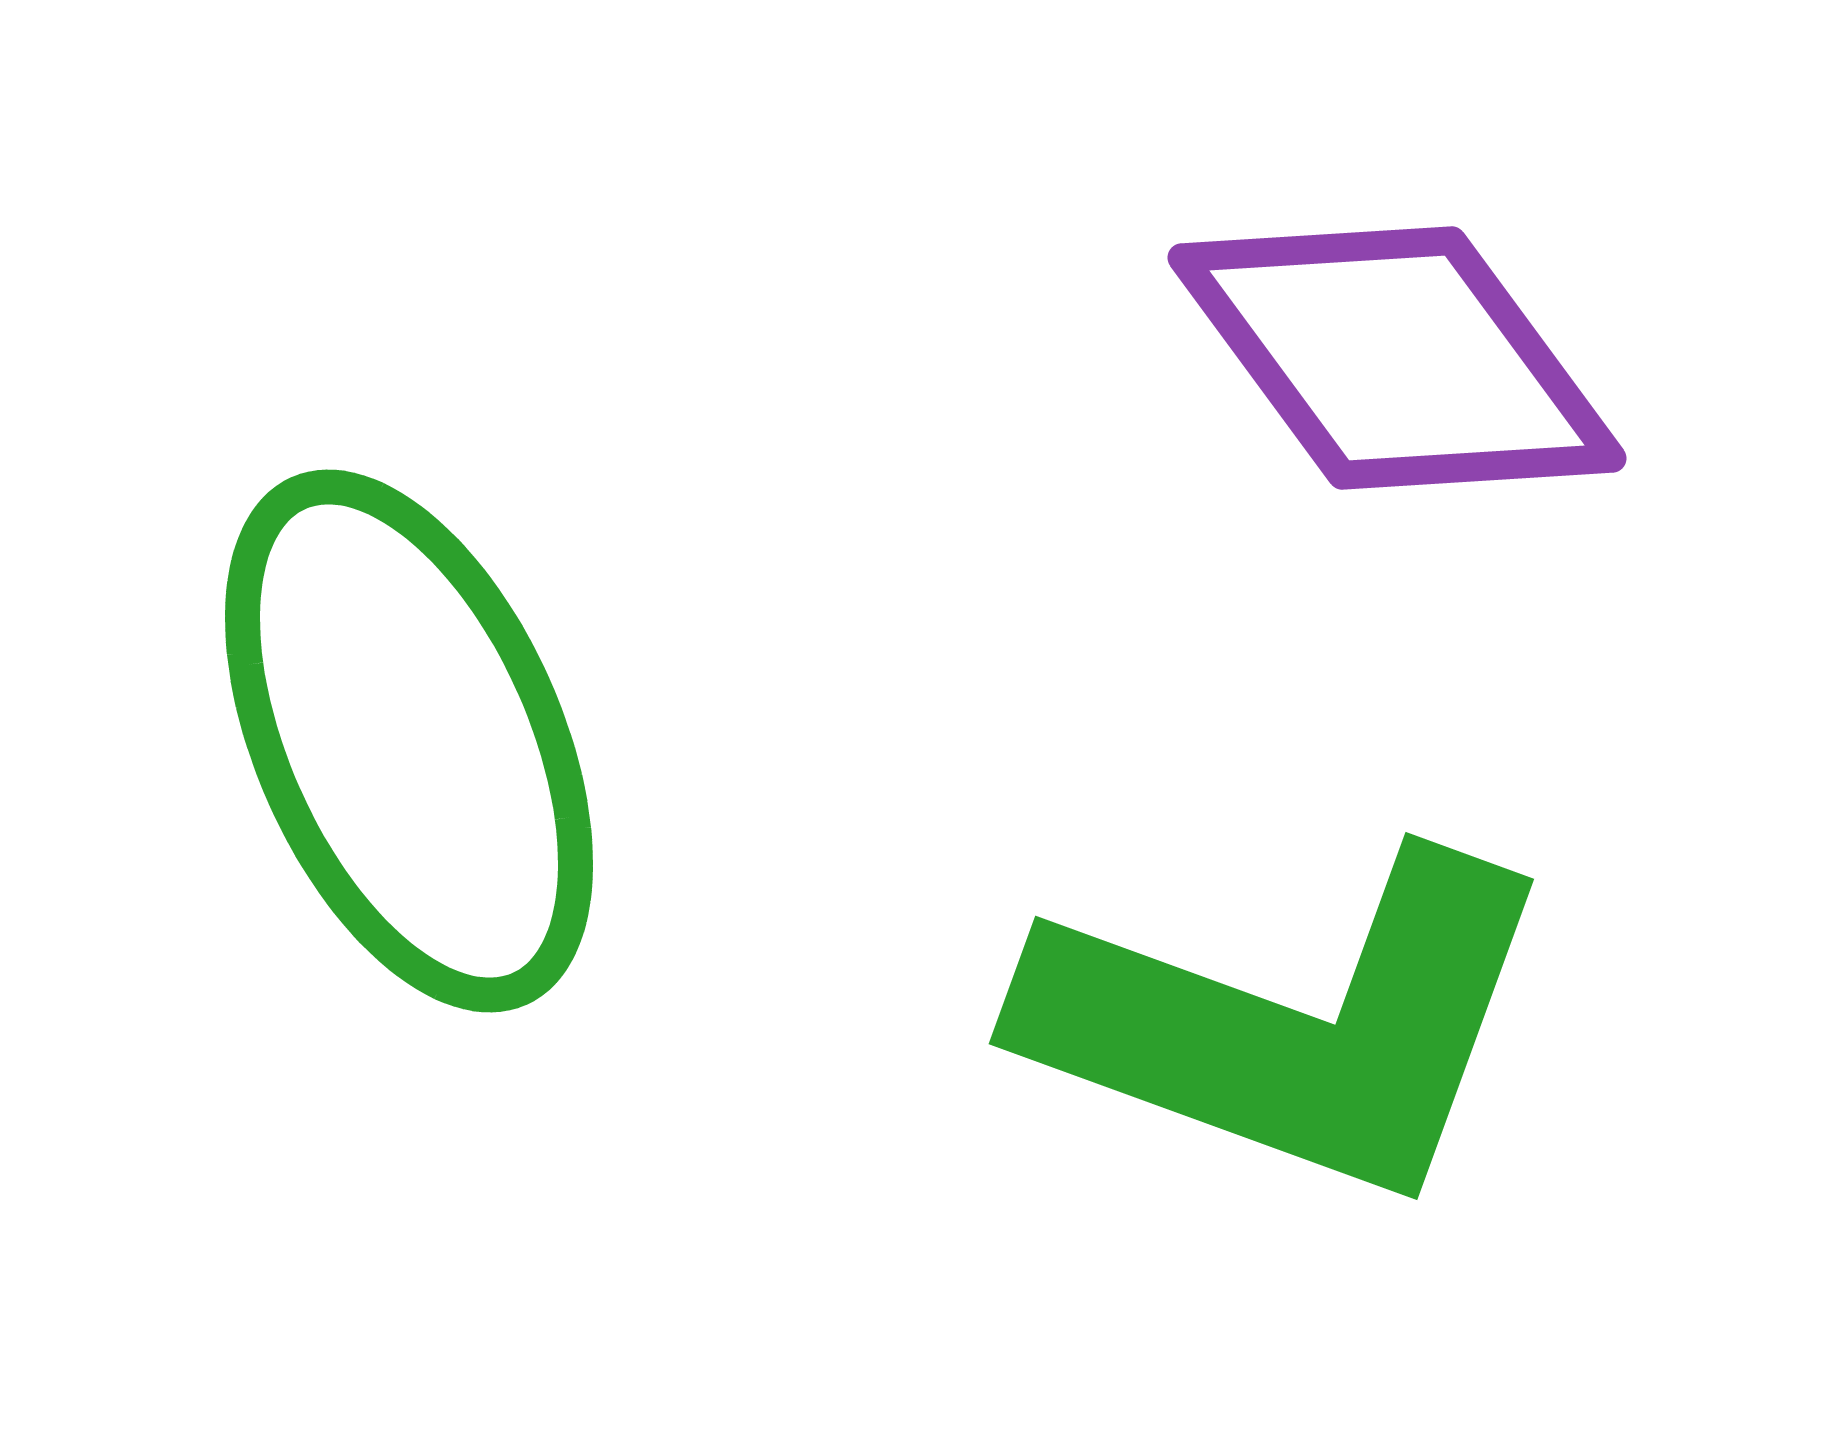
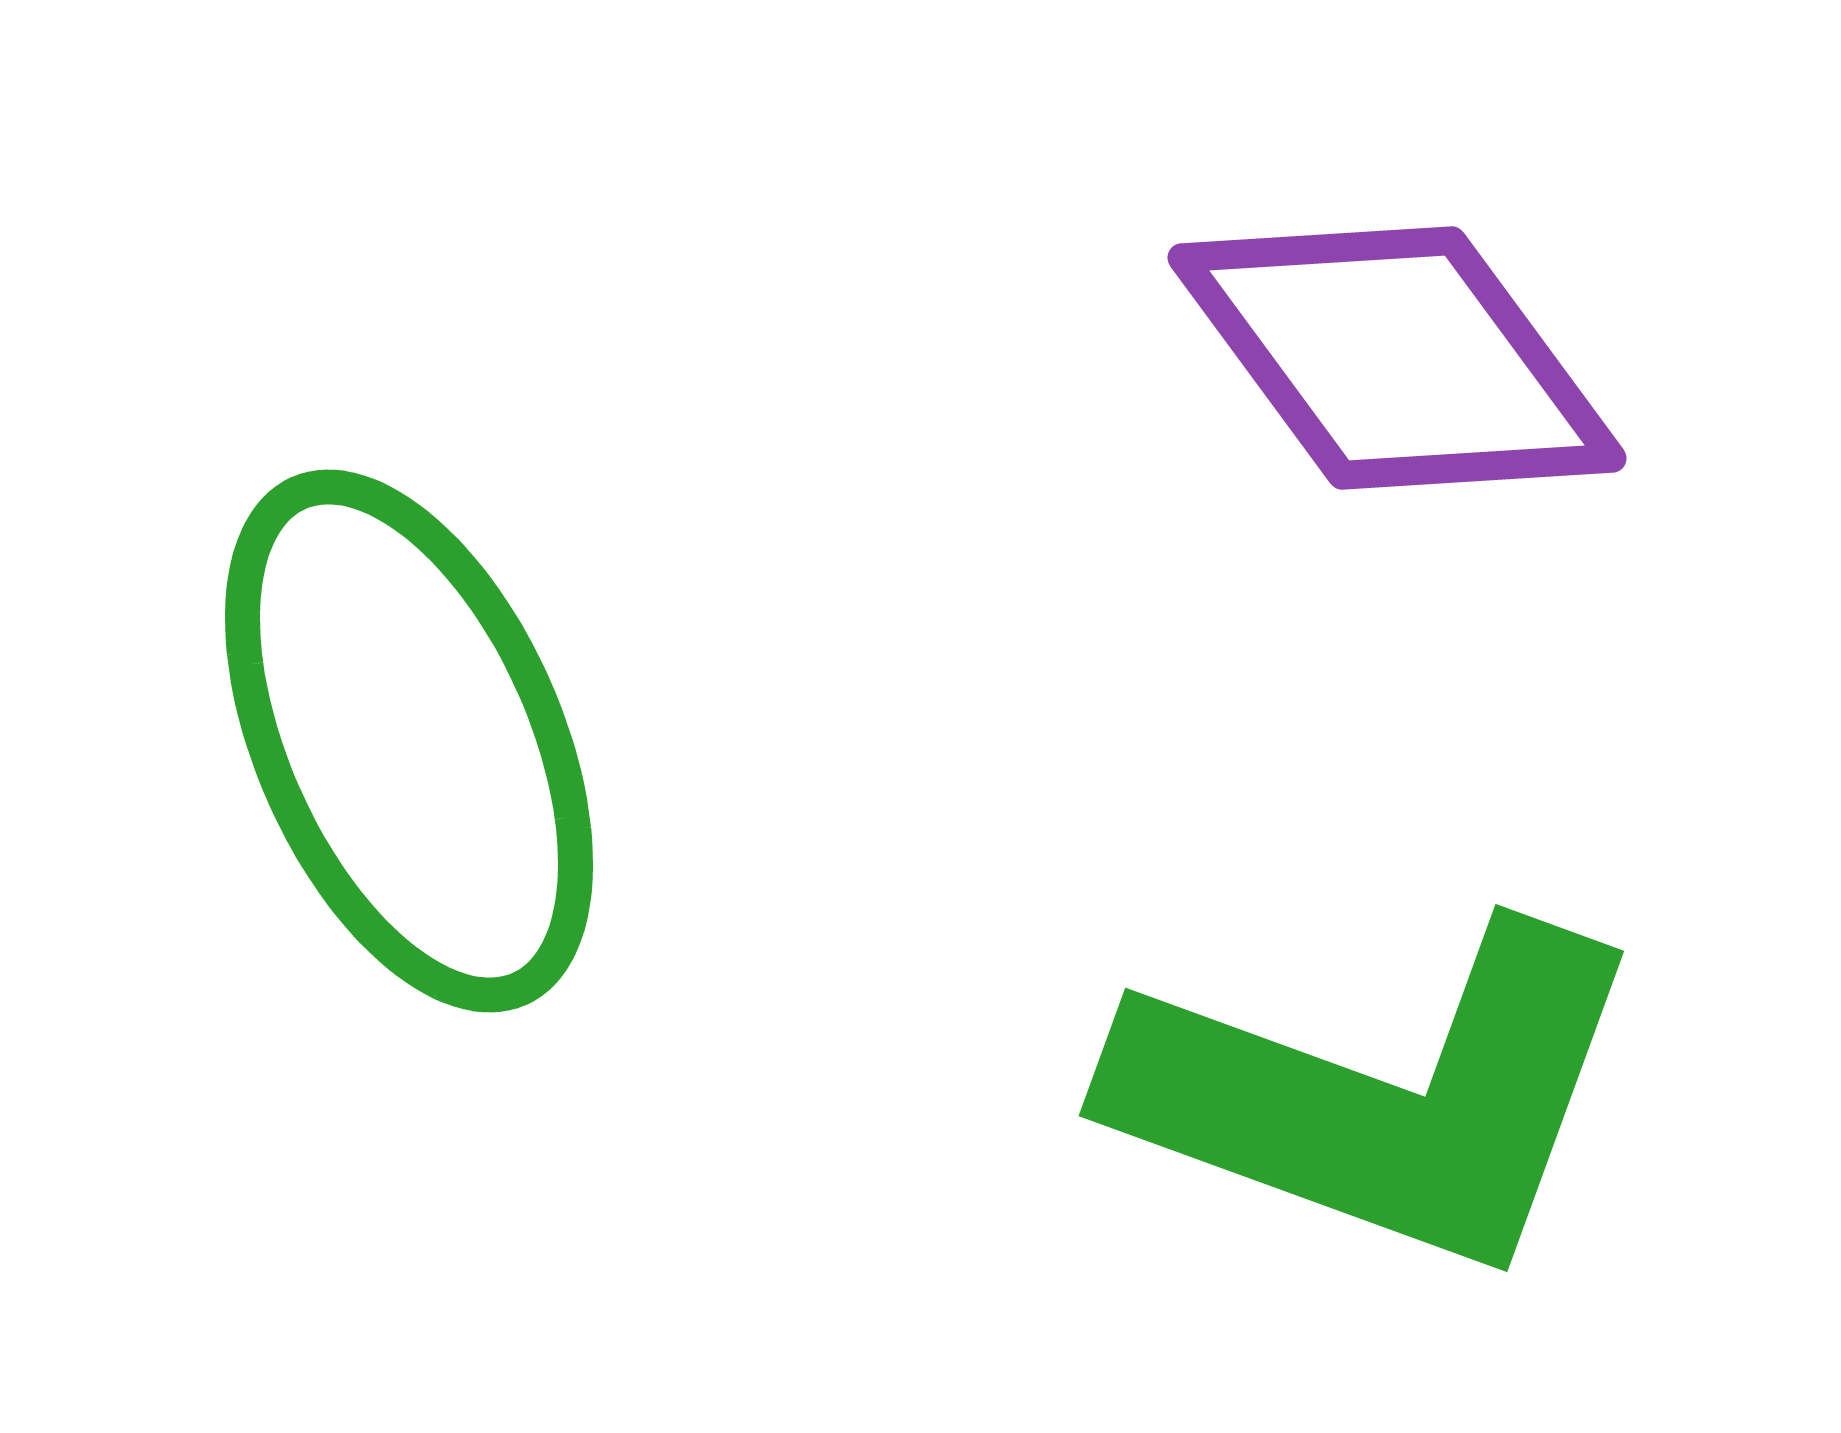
green L-shape: moved 90 px right, 72 px down
